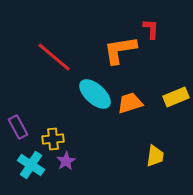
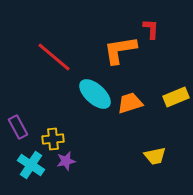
yellow trapezoid: rotated 70 degrees clockwise
purple star: rotated 18 degrees clockwise
